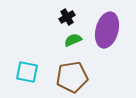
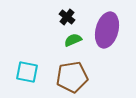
black cross: rotated 21 degrees counterclockwise
